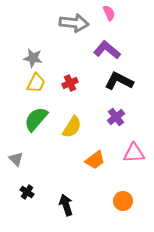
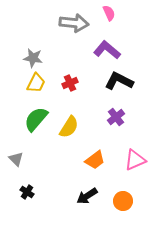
yellow semicircle: moved 3 px left
pink triangle: moved 1 px right, 7 px down; rotated 20 degrees counterclockwise
black arrow: moved 21 px right, 9 px up; rotated 105 degrees counterclockwise
